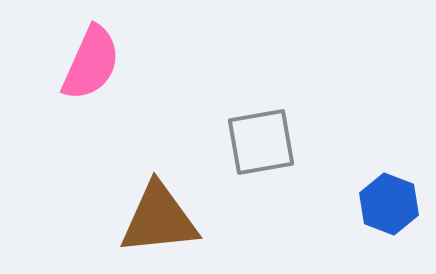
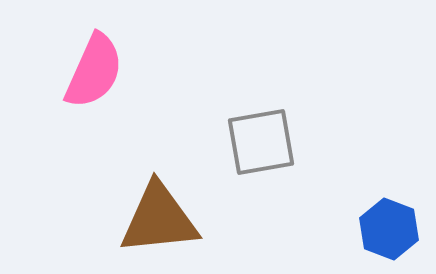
pink semicircle: moved 3 px right, 8 px down
blue hexagon: moved 25 px down
